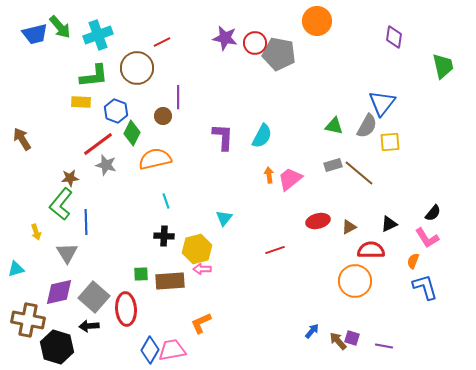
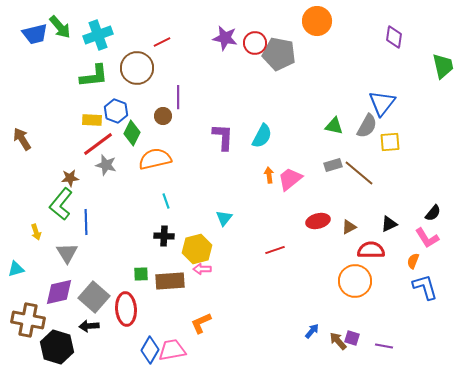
yellow rectangle at (81, 102): moved 11 px right, 18 px down
